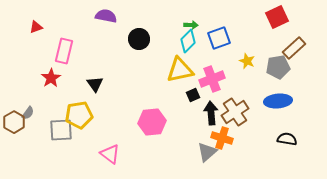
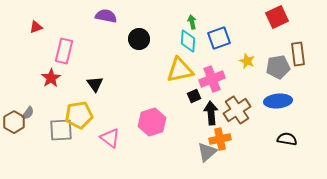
green arrow: moved 1 px right, 3 px up; rotated 104 degrees counterclockwise
cyan diamond: rotated 40 degrees counterclockwise
brown rectangle: moved 4 px right, 6 px down; rotated 55 degrees counterclockwise
black square: moved 1 px right, 1 px down
brown cross: moved 2 px right, 2 px up
pink hexagon: rotated 12 degrees counterclockwise
orange cross: moved 2 px left, 1 px down; rotated 30 degrees counterclockwise
pink triangle: moved 16 px up
